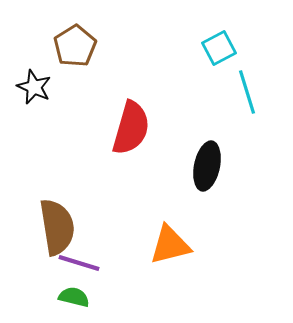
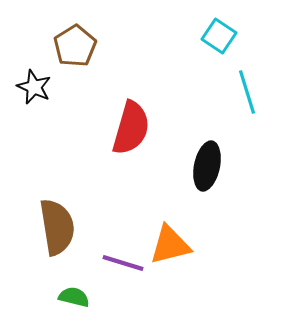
cyan square: moved 12 px up; rotated 28 degrees counterclockwise
purple line: moved 44 px right
